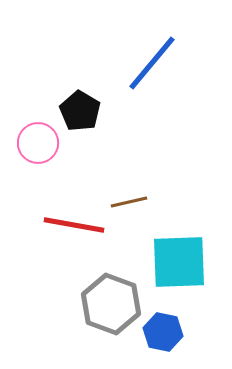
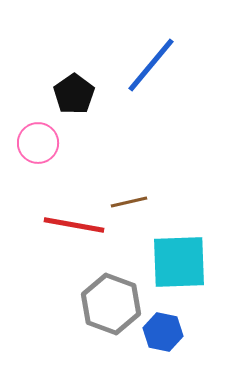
blue line: moved 1 px left, 2 px down
black pentagon: moved 6 px left, 17 px up; rotated 6 degrees clockwise
